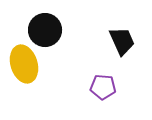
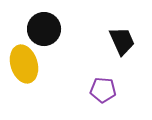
black circle: moved 1 px left, 1 px up
purple pentagon: moved 3 px down
